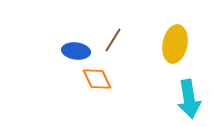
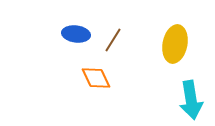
blue ellipse: moved 17 px up
orange diamond: moved 1 px left, 1 px up
cyan arrow: moved 2 px right, 1 px down
